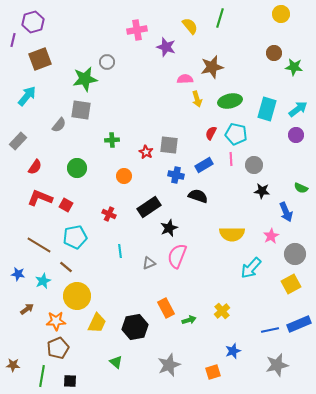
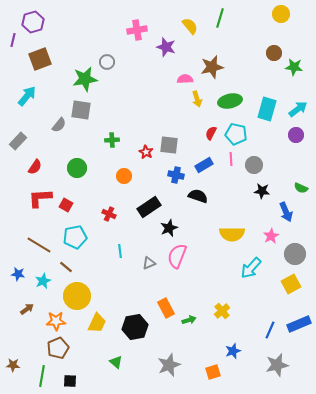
red L-shape at (40, 198): rotated 25 degrees counterclockwise
blue line at (270, 330): rotated 54 degrees counterclockwise
